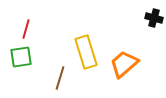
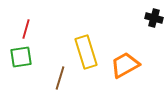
orange trapezoid: moved 1 px right, 1 px down; rotated 12 degrees clockwise
